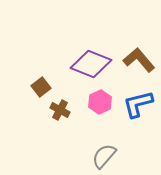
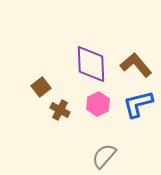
brown L-shape: moved 3 px left, 5 px down
purple diamond: rotated 66 degrees clockwise
pink hexagon: moved 2 px left, 2 px down
